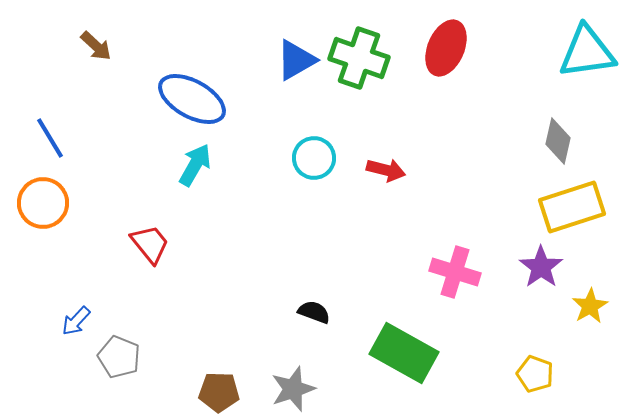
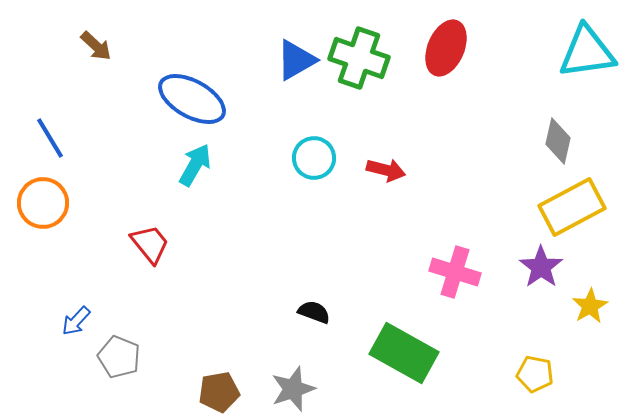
yellow rectangle: rotated 10 degrees counterclockwise
yellow pentagon: rotated 9 degrees counterclockwise
brown pentagon: rotated 12 degrees counterclockwise
